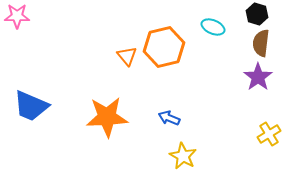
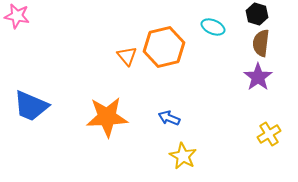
pink star: rotated 10 degrees clockwise
